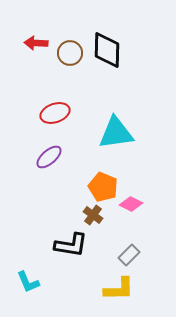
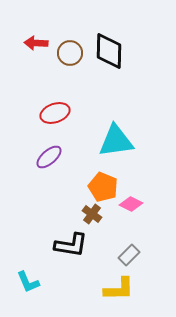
black diamond: moved 2 px right, 1 px down
cyan triangle: moved 8 px down
brown cross: moved 1 px left, 1 px up
